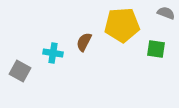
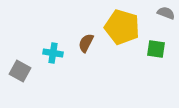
yellow pentagon: moved 2 px down; rotated 20 degrees clockwise
brown semicircle: moved 2 px right, 1 px down
